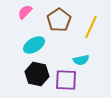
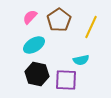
pink semicircle: moved 5 px right, 5 px down
